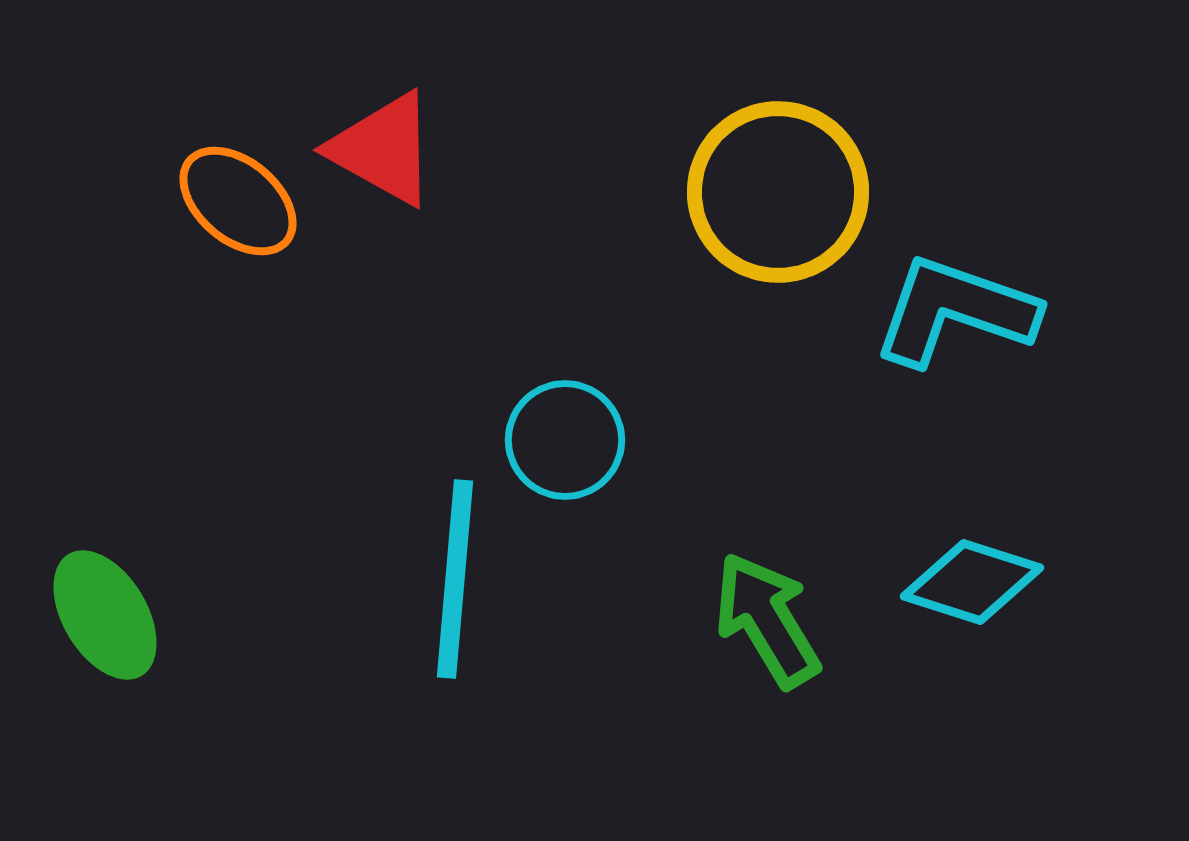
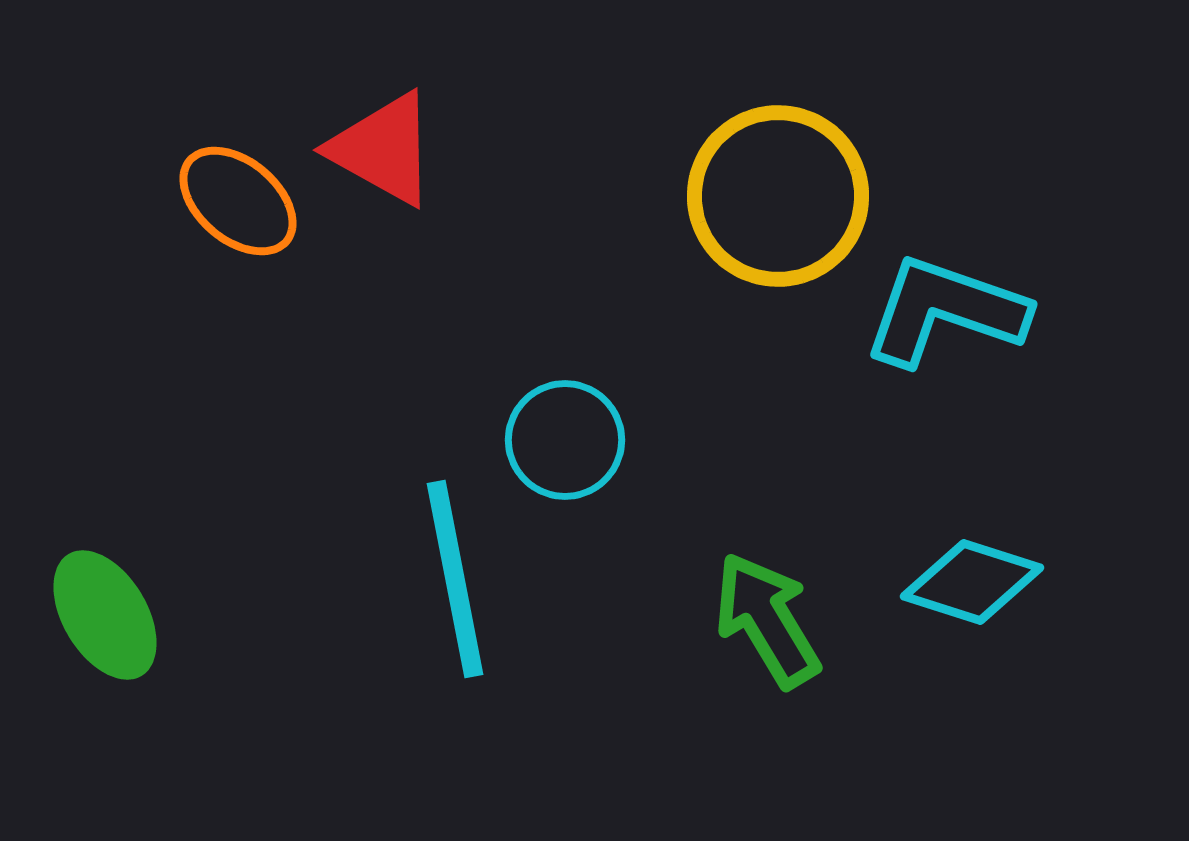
yellow circle: moved 4 px down
cyan L-shape: moved 10 px left
cyan line: rotated 16 degrees counterclockwise
